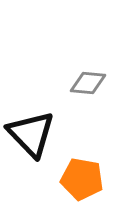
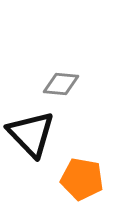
gray diamond: moved 27 px left, 1 px down
